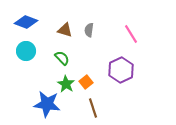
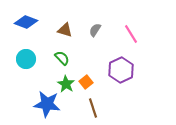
gray semicircle: moved 6 px right; rotated 24 degrees clockwise
cyan circle: moved 8 px down
